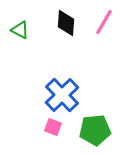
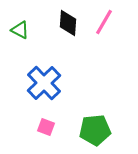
black diamond: moved 2 px right
blue cross: moved 18 px left, 12 px up
pink square: moved 7 px left
